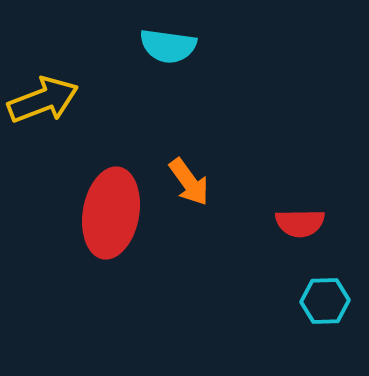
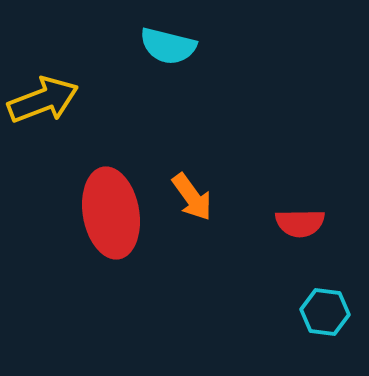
cyan semicircle: rotated 6 degrees clockwise
orange arrow: moved 3 px right, 15 px down
red ellipse: rotated 20 degrees counterclockwise
cyan hexagon: moved 11 px down; rotated 9 degrees clockwise
